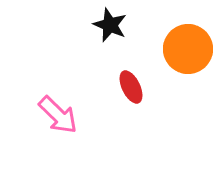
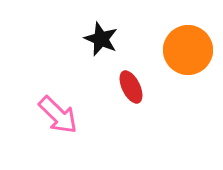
black star: moved 9 px left, 14 px down
orange circle: moved 1 px down
